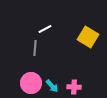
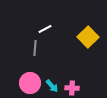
yellow square: rotated 15 degrees clockwise
pink circle: moved 1 px left
pink cross: moved 2 px left, 1 px down
